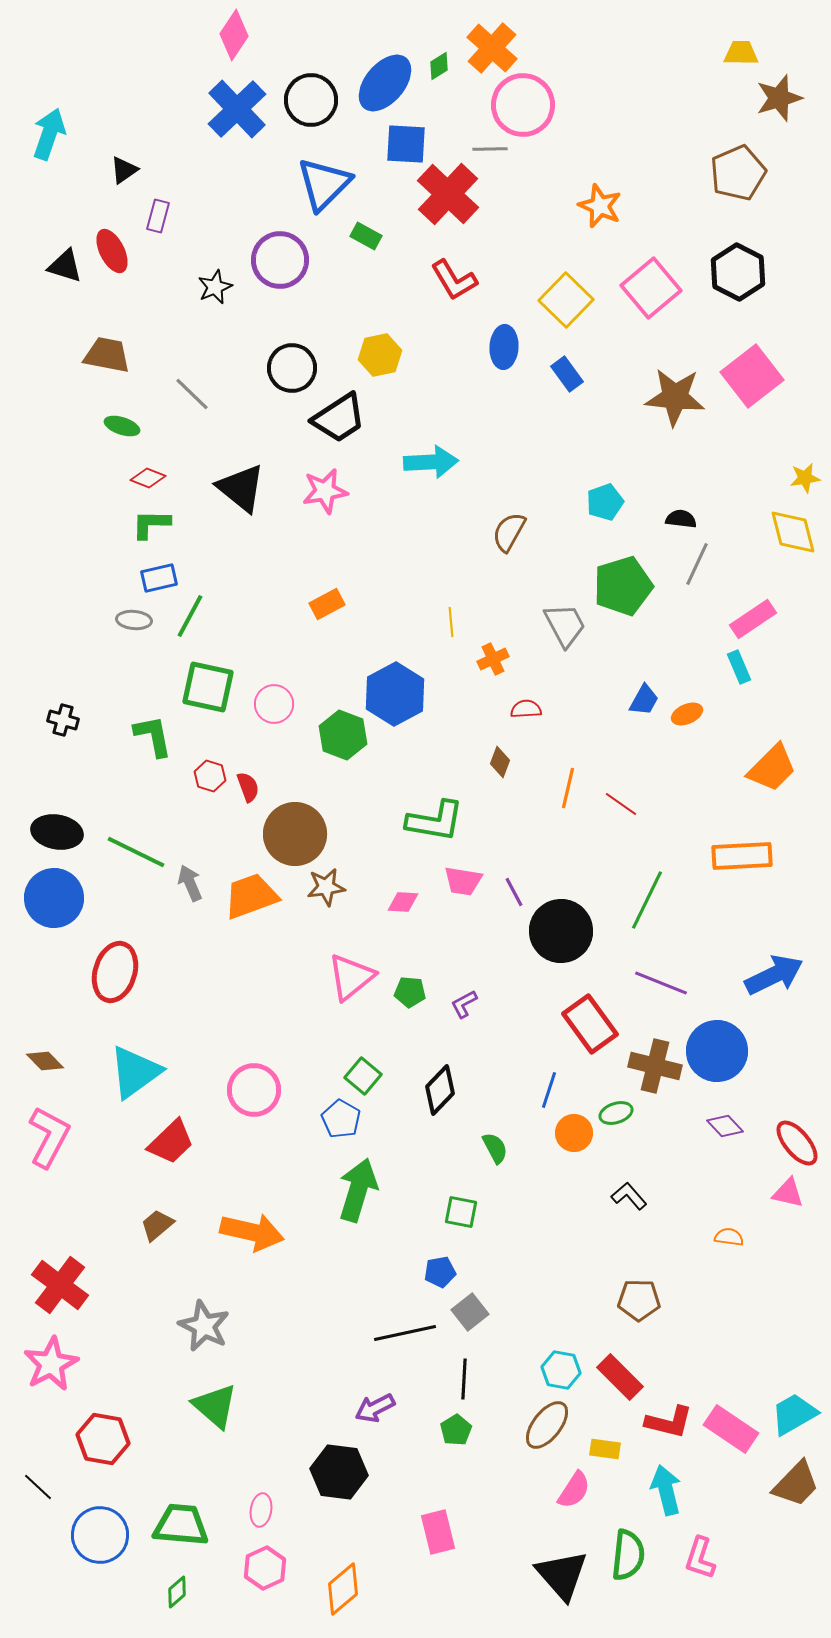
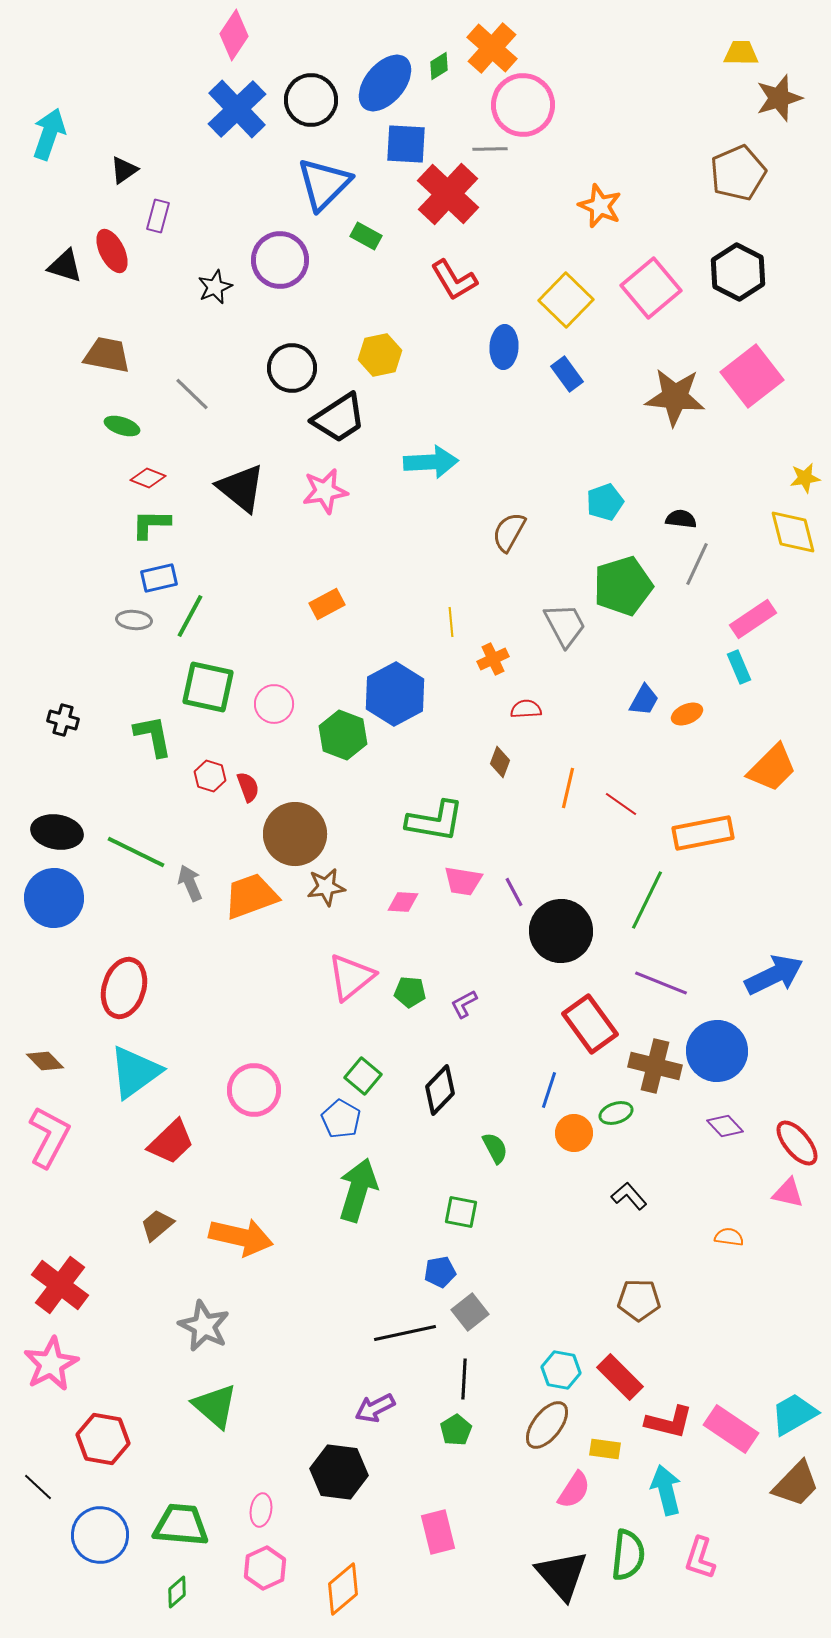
orange rectangle at (742, 856): moved 39 px left, 23 px up; rotated 8 degrees counterclockwise
red ellipse at (115, 972): moved 9 px right, 16 px down
orange arrow at (252, 1232): moved 11 px left, 5 px down
